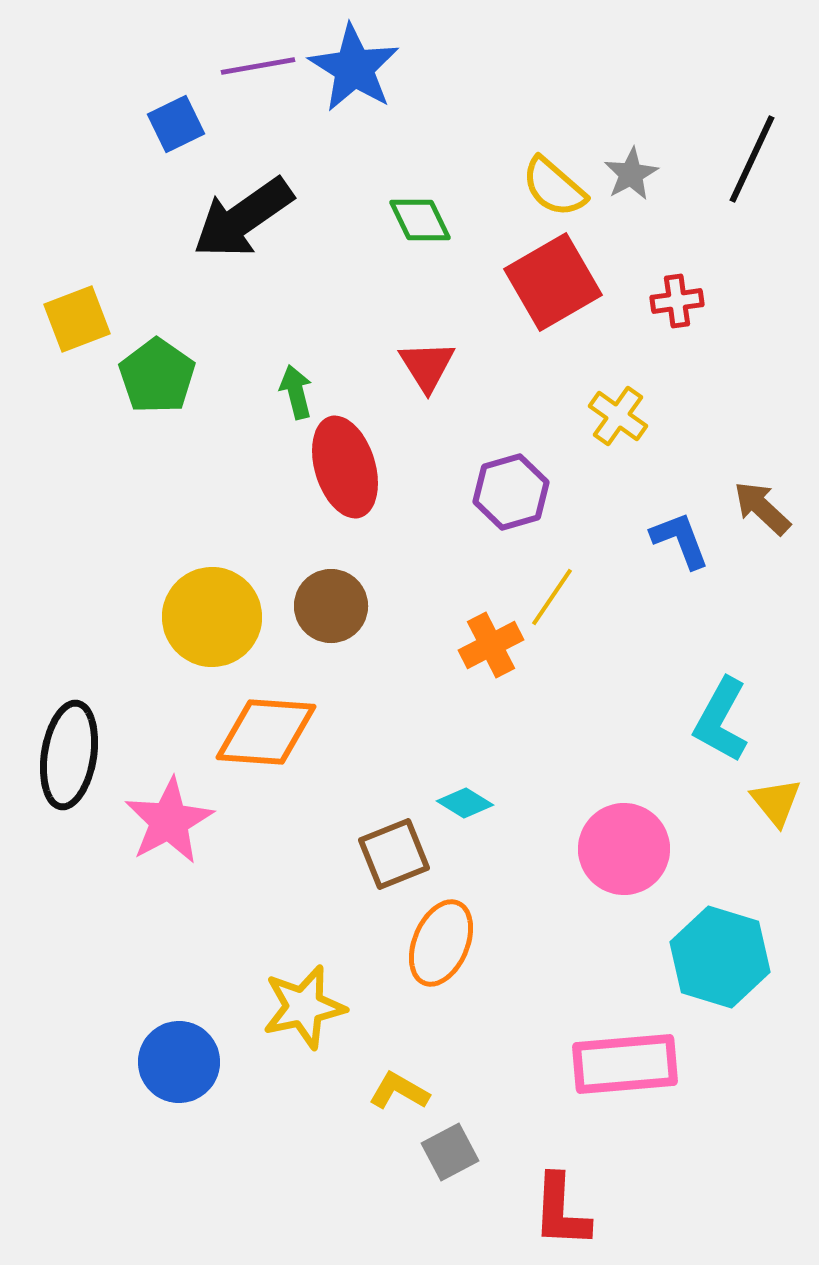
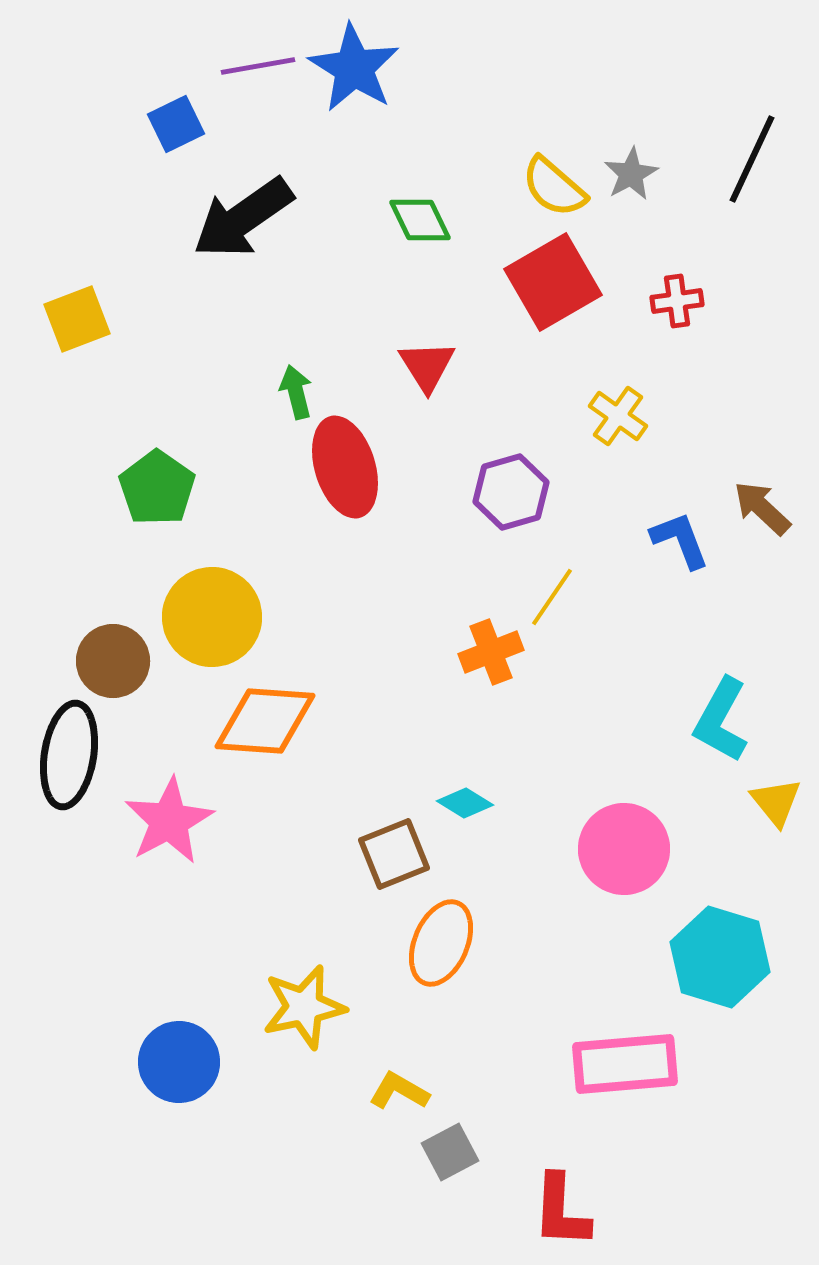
green pentagon: moved 112 px down
brown circle: moved 218 px left, 55 px down
orange cross: moved 7 px down; rotated 6 degrees clockwise
orange diamond: moved 1 px left, 11 px up
